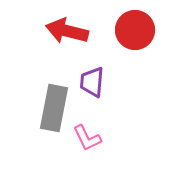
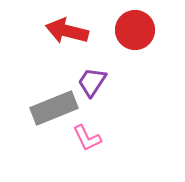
purple trapezoid: rotated 28 degrees clockwise
gray rectangle: rotated 57 degrees clockwise
